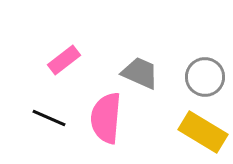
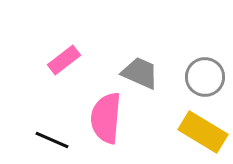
black line: moved 3 px right, 22 px down
